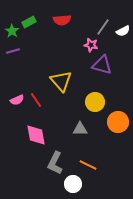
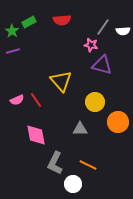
white semicircle: rotated 24 degrees clockwise
